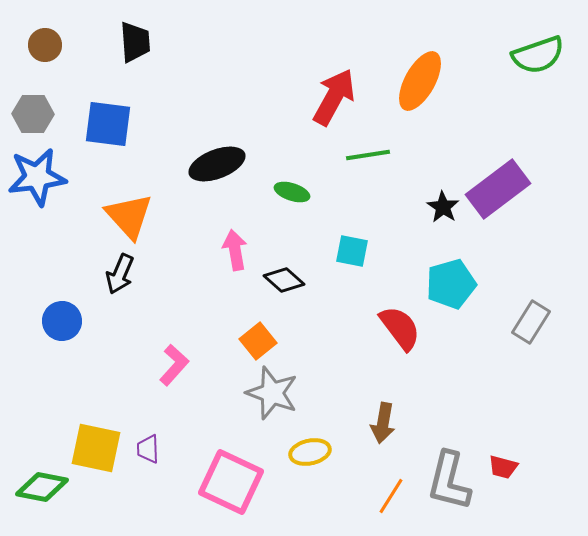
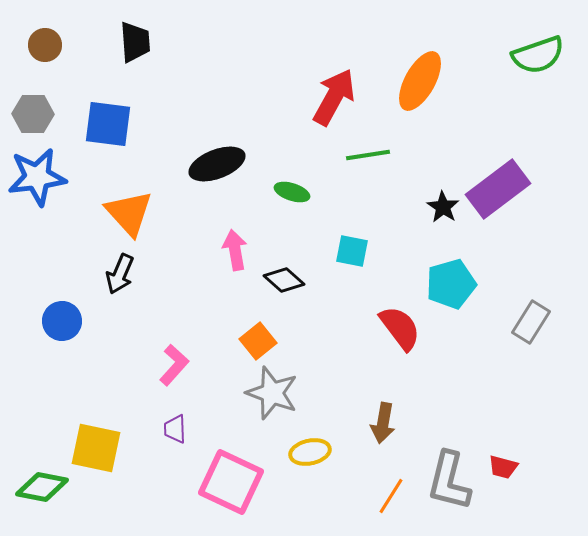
orange triangle: moved 3 px up
purple trapezoid: moved 27 px right, 20 px up
